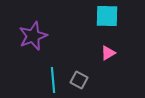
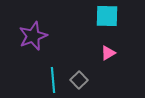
gray square: rotated 18 degrees clockwise
